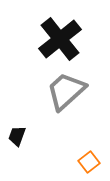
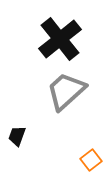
orange square: moved 2 px right, 2 px up
